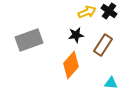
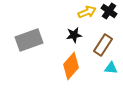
black star: moved 2 px left
orange diamond: moved 1 px down
cyan triangle: moved 15 px up
